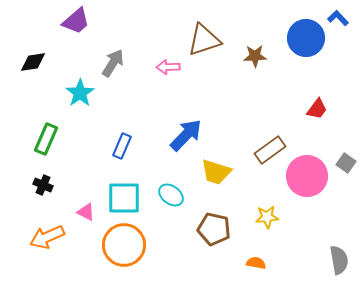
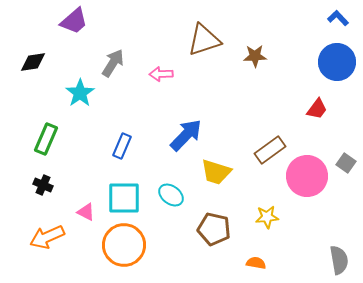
purple trapezoid: moved 2 px left
blue circle: moved 31 px right, 24 px down
pink arrow: moved 7 px left, 7 px down
